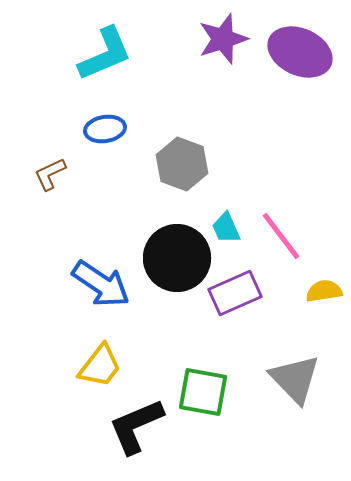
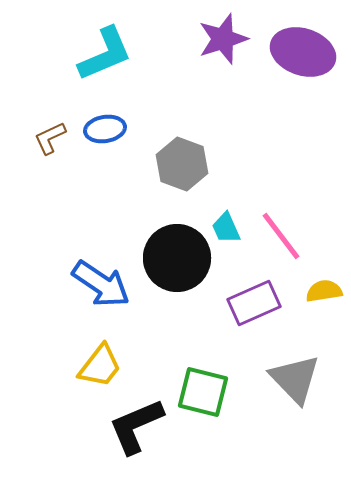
purple ellipse: moved 3 px right; rotated 6 degrees counterclockwise
brown L-shape: moved 36 px up
purple rectangle: moved 19 px right, 10 px down
green square: rotated 4 degrees clockwise
